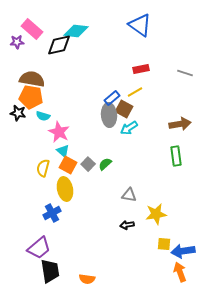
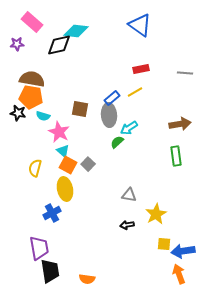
pink rectangle: moved 7 px up
purple star: moved 2 px down
gray line: rotated 14 degrees counterclockwise
brown square: moved 44 px left; rotated 18 degrees counterclockwise
green semicircle: moved 12 px right, 22 px up
yellow semicircle: moved 8 px left
yellow star: rotated 20 degrees counterclockwise
purple trapezoid: rotated 60 degrees counterclockwise
orange arrow: moved 1 px left, 2 px down
